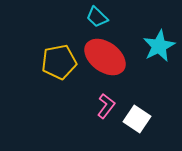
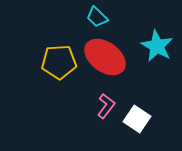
cyan star: moved 2 px left; rotated 16 degrees counterclockwise
yellow pentagon: rotated 8 degrees clockwise
